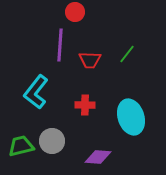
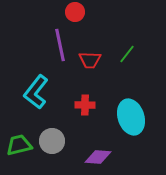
purple line: rotated 16 degrees counterclockwise
green trapezoid: moved 2 px left, 1 px up
